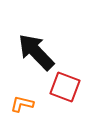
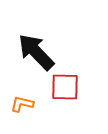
red square: rotated 20 degrees counterclockwise
